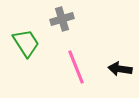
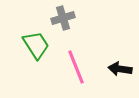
gray cross: moved 1 px right, 1 px up
green trapezoid: moved 10 px right, 2 px down
